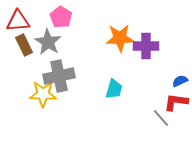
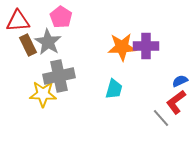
orange star: moved 2 px right, 9 px down
brown rectangle: moved 4 px right
red L-shape: rotated 45 degrees counterclockwise
